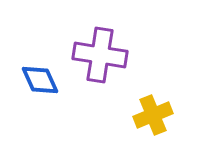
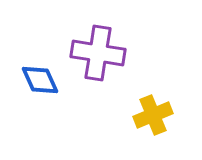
purple cross: moved 2 px left, 2 px up
